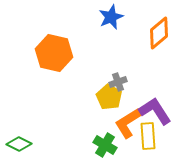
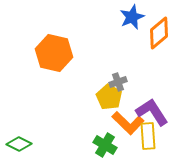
blue star: moved 21 px right
purple L-shape: moved 3 px left, 1 px down
orange L-shape: rotated 104 degrees counterclockwise
